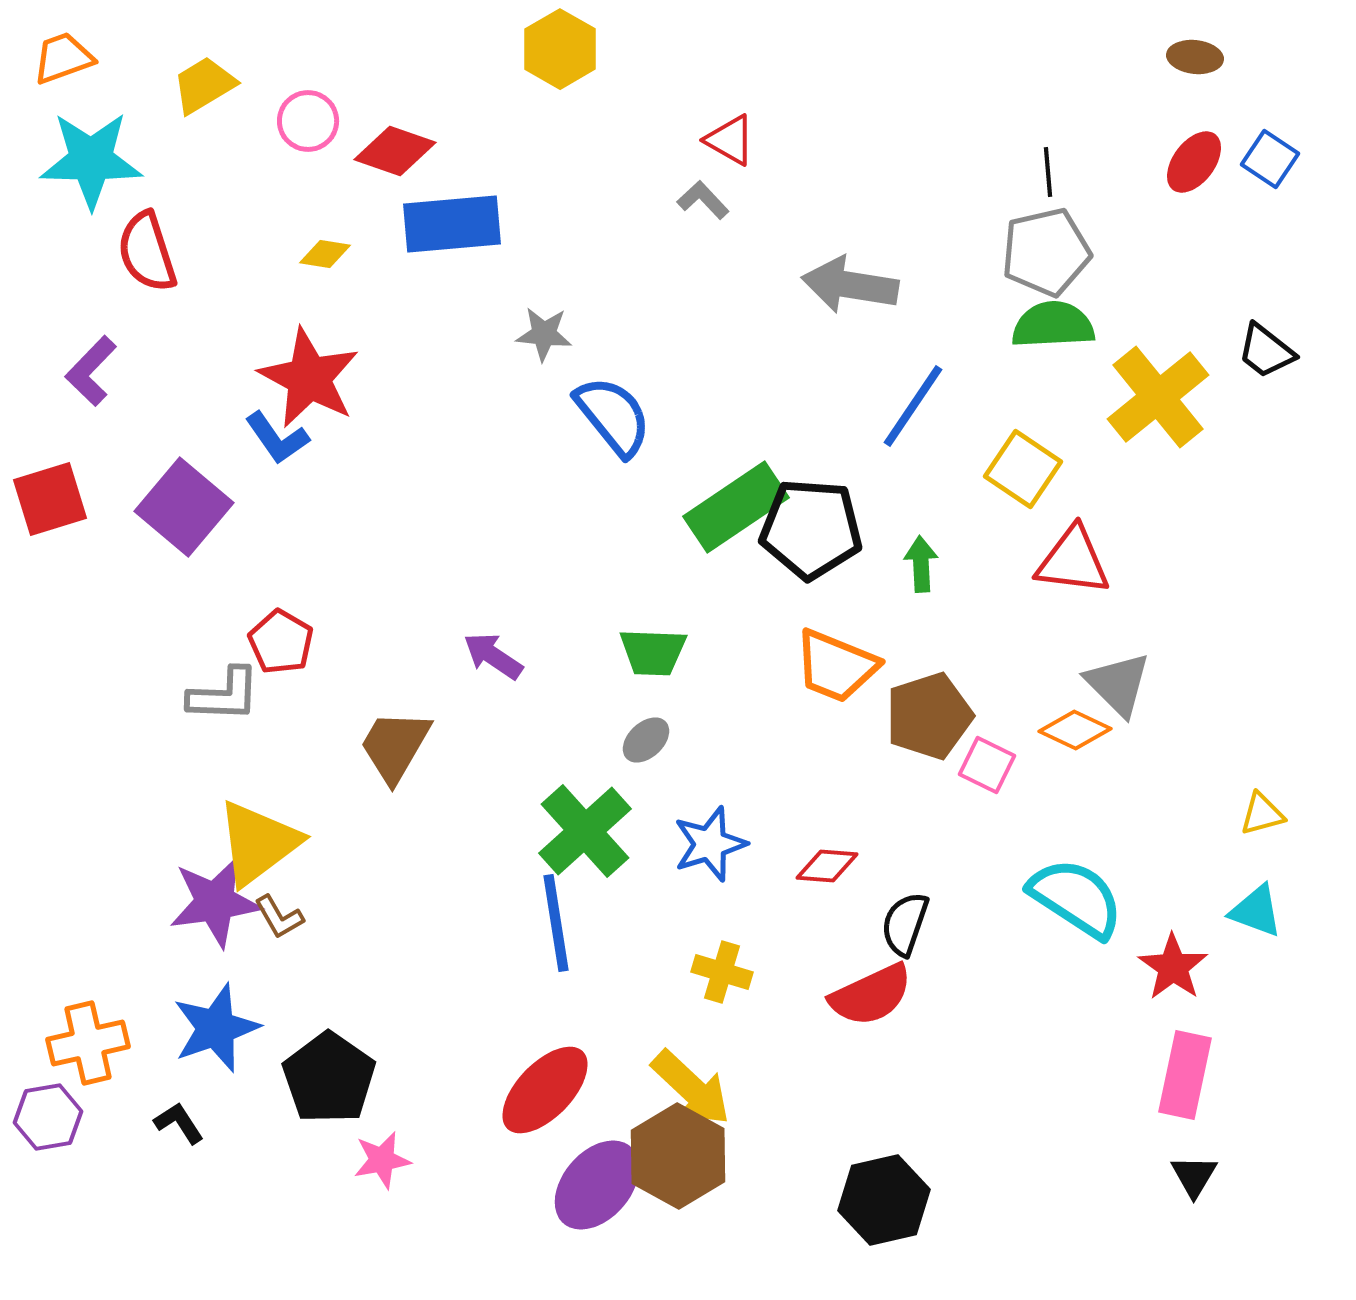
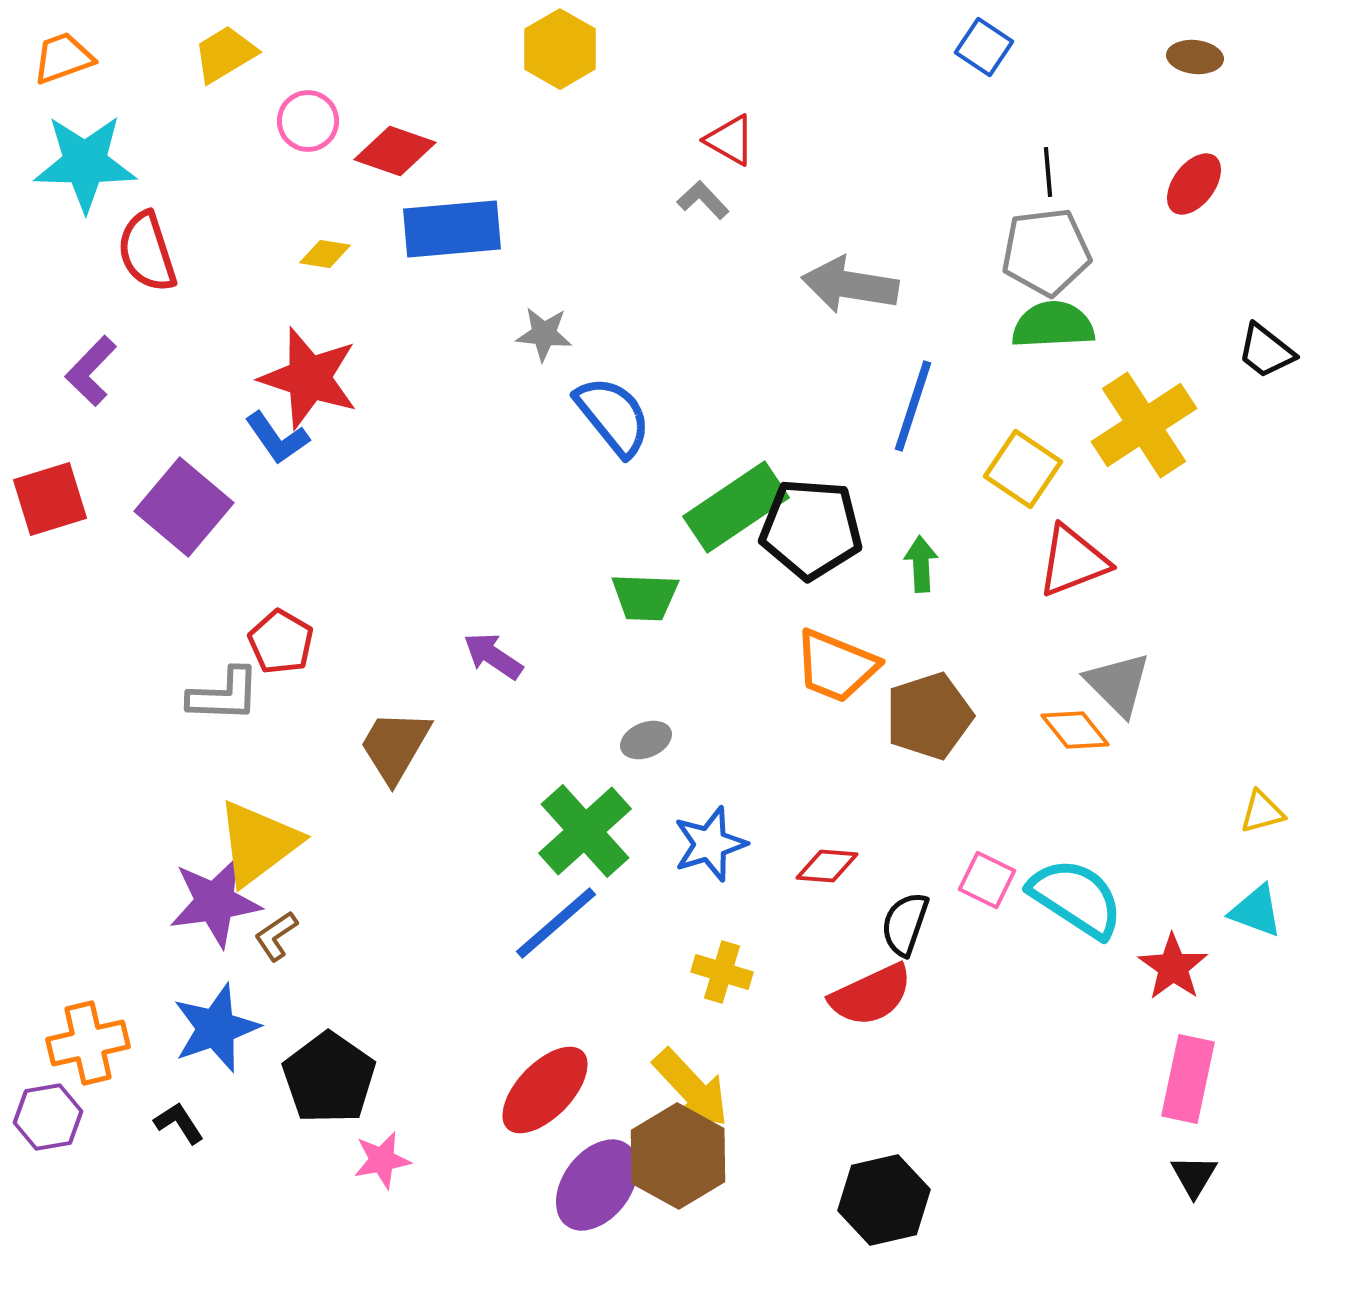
yellow trapezoid at (204, 85): moved 21 px right, 31 px up
blue square at (1270, 159): moved 286 px left, 112 px up
cyan star at (91, 160): moved 6 px left, 3 px down
red ellipse at (1194, 162): moved 22 px down
blue rectangle at (452, 224): moved 5 px down
gray pentagon at (1046, 252): rotated 6 degrees clockwise
red star at (309, 378): rotated 10 degrees counterclockwise
yellow cross at (1158, 397): moved 14 px left, 28 px down; rotated 6 degrees clockwise
blue line at (913, 406): rotated 16 degrees counterclockwise
red triangle at (1073, 561): rotated 28 degrees counterclockwise
green trapezoid at (653, 652): moved 8 px left, 55 px up
orange diamond at (1075, 730): rotated 26 degrees clockwise
gray ellipse at (646, 740): rotated 21 degrees clockwise
pink square at (987, 765): moved 115 px down
yellow triangle at (1262, 814): moved 2 px up
brown L-shape at (279, 917): moved 3 px left, 19 px down; rotated 86 degrees clockwise
blue line at (556, 923): rotated 58 degrees clockwise
pink rectangle at (1185, 1075): moved 3 px right, 4 px down
yellow arrow at (691, 1088): rotated 4 degrees clockwise
purple ellipse at (597, 1185): rotated 4 degrees counterclockwise
